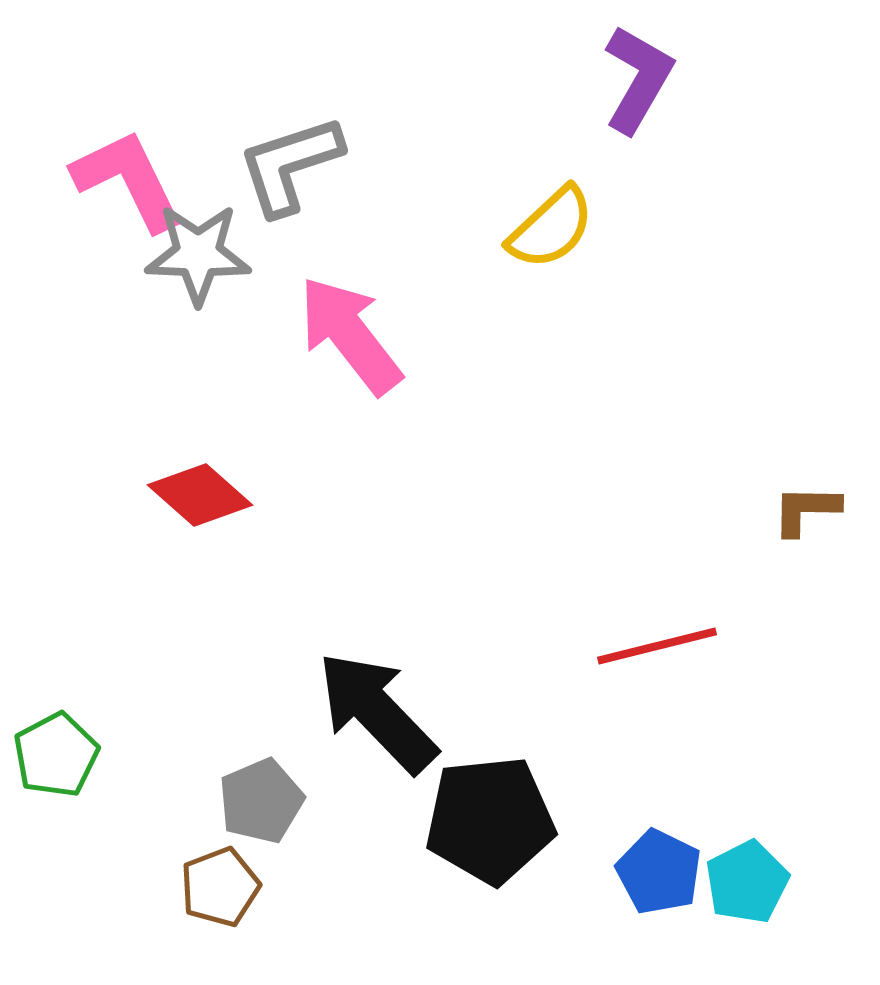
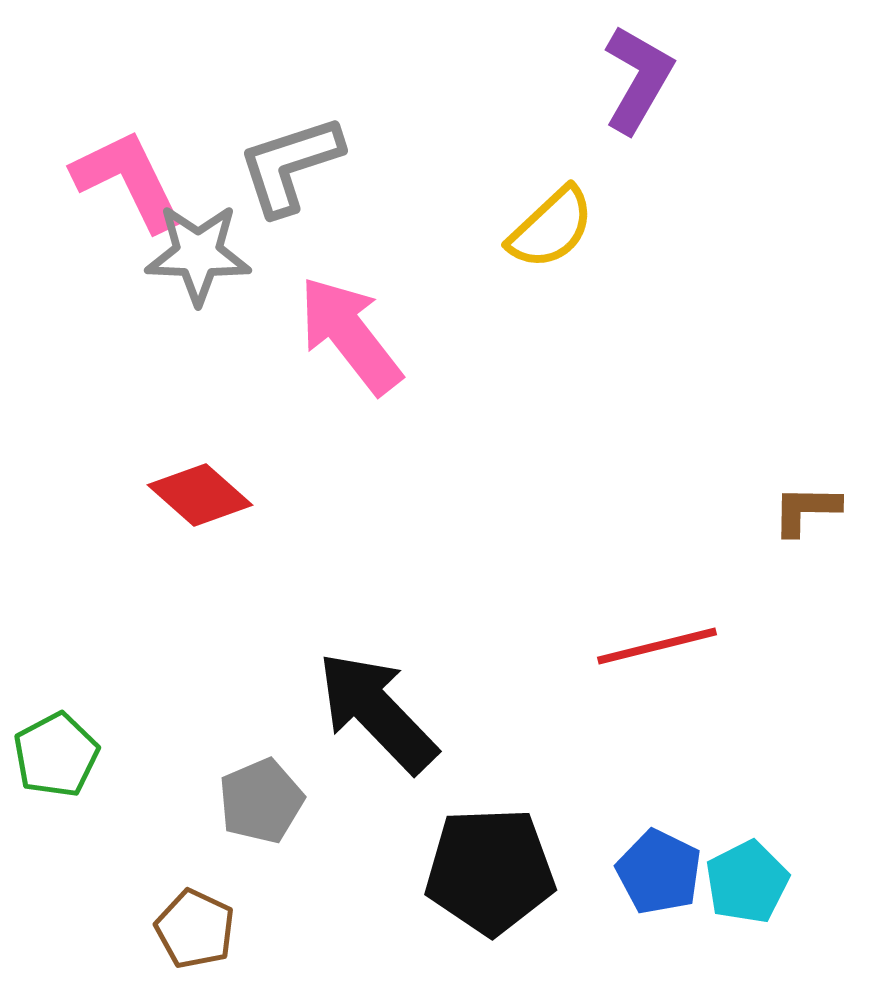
black pentagon: moved 51 px down; rotated 4 degrees clockwise
brown pentagon: moved 25 px left, 42 px down; rotated 26 degrees counterclockwise
